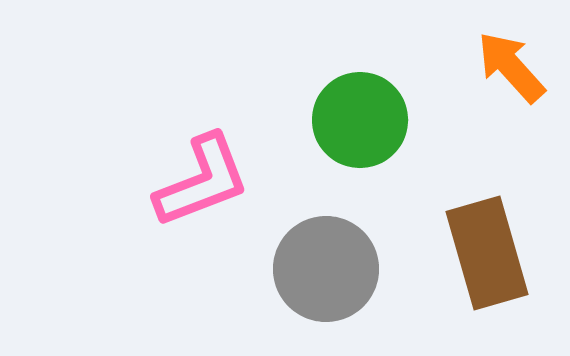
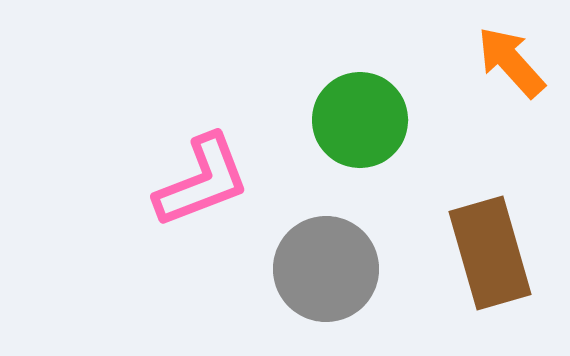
orange arrow: moved 5 px up
brown rectangle: moved 3 px right
